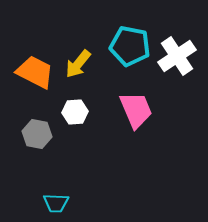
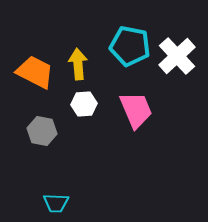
white cross: rotated 9 degrees counterclockwise
yellow arrow: rotated 136 degrees clockwise
white hexagon: moved 9 px right, 8 px up
gray hexagon: moved 5 px right, 3 px up
